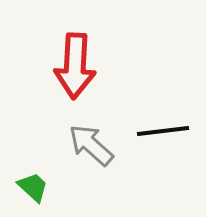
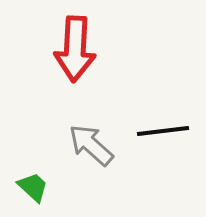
red arrow: moved 17 px up
